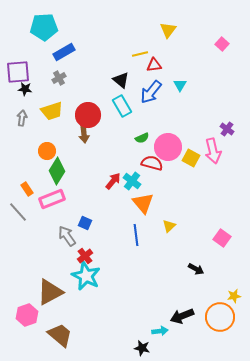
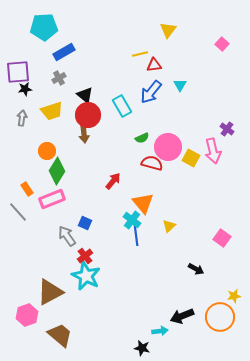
black triangle at (121, 80): moved 36 px left, 15 px down
black star at (25, 89): rotated 16 degrees counterclockwise
cyan cross at (132, 181): moved 39 px down
